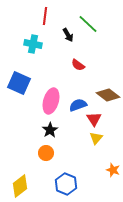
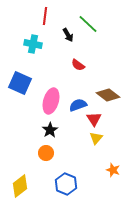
blue square: moved 1 px right
